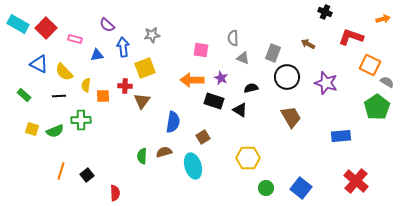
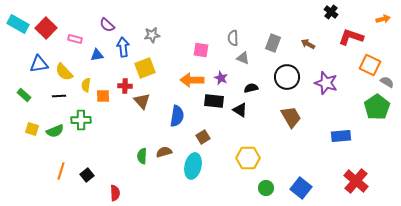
black cross at (325, 12): moved 6 px right; rotated 16 degrees clockwise
gray rectangle at (273, 53): moved 10 px up
blue triangle at (39, 64): rotated 36 degrees counterclockwise
brown triangle at (142, 101): rotated 18 degrees counterclockwise
black rectangle at (214, 101): rotated 12 degrees counterclockwise
blue semicircle at (173, 122): moved 4 px right, 6 px up
cyan ellipse at (193, 166): rotated 30 degrees clockwise
